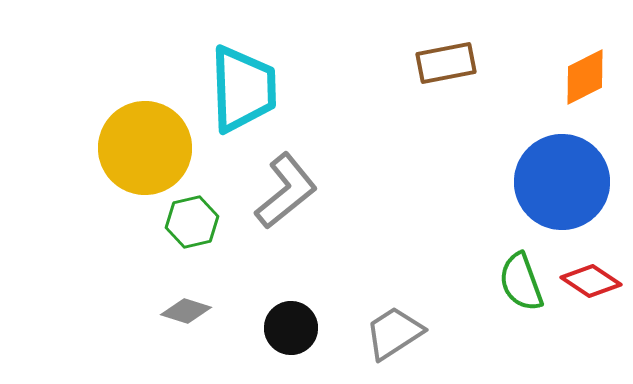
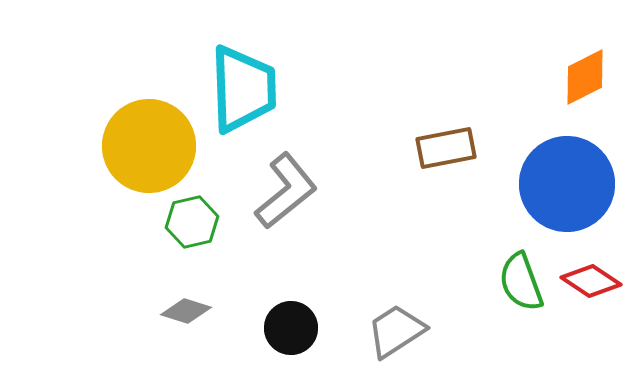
brown rectangle: moved 85 px down
yellow circle: moved 4 px right, 2 px up
blue circle: moved 5 px right, 2 px down
gray trapezoid: moved 2 px right, 2 px up
